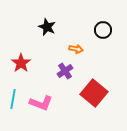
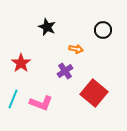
cyan line: rotated 12 degrees clockwise
